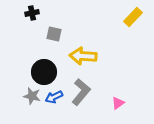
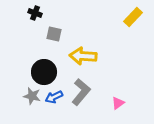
black cross: moved 3 px right; rotated 32 degrees clockwise
